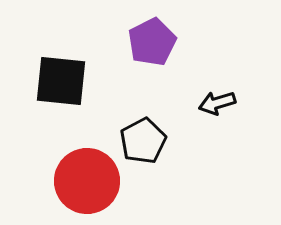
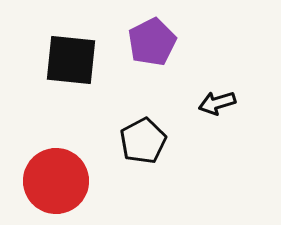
black square: moved 10 px right, 21 px up
red circle: moved 31 px left
